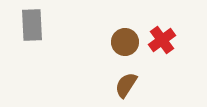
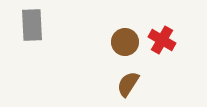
red cross: rotated 24 degrees counterclockwise
brown semicircle: moved 2 px right, 1 px up
